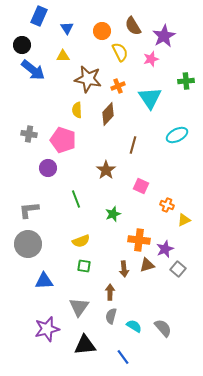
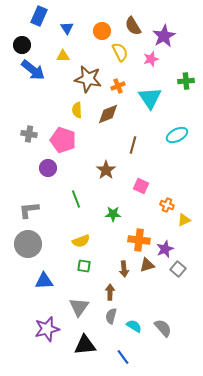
brown diamond at (108, 114): rotated 25 degrees clockwise
green star at (113, 214): rotated 21 degrees clockwise
